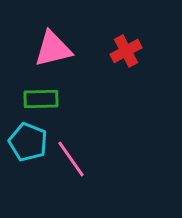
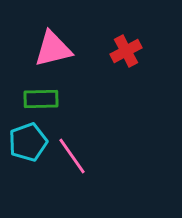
cyan pentagon: rotated 30 degrees clockwise
pink line: moved 1 px right, 3 px up
